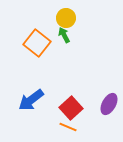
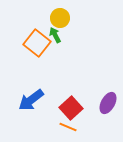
yellow circle: moved 6 px left
green arrow: moved 9 px left
purple ellipse: moved 1 px left, 1 px up
